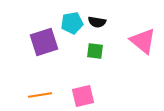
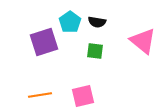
cyan pentagon: moved 2 px left, 1 px up; rotated 25 degrees counterclockwise
